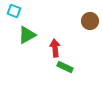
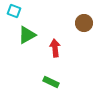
brown circle: moved 6 px left, 2 px down
green rectangle: moved 14 px left, 15 px down
